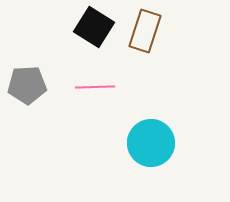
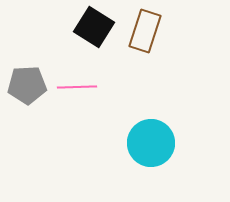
pink line: moved 18 px left
